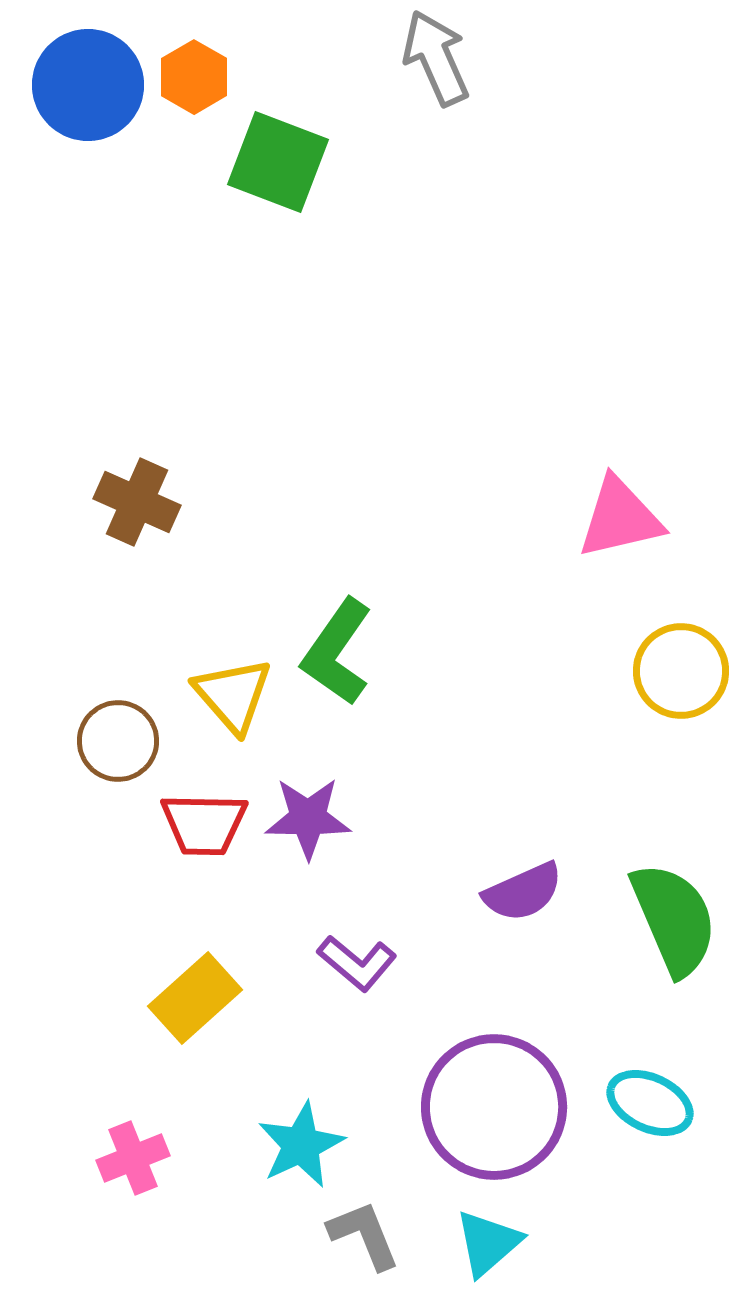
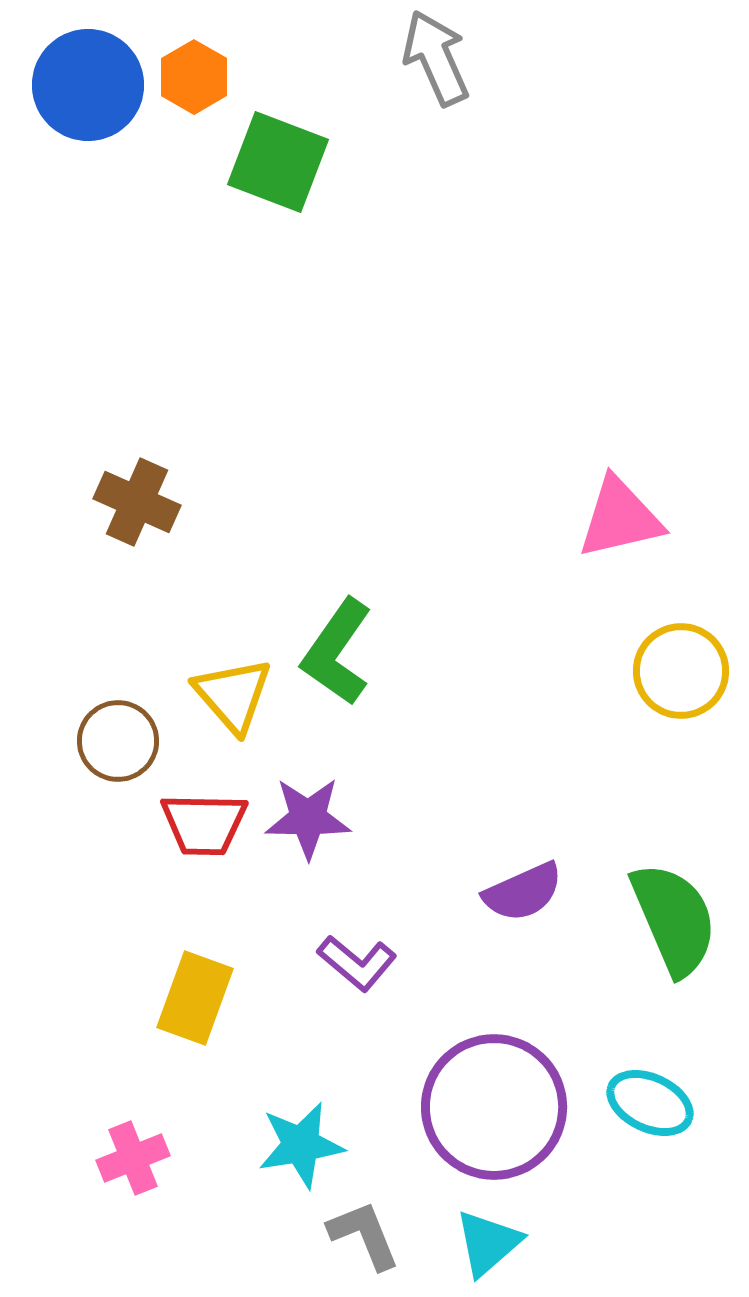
yellow rectangle: rotated 28 degrees counterclockwise
cyan star: rotated 16 degrees clockwise
